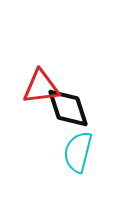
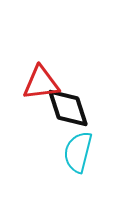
red triangle: moved 4 px up
